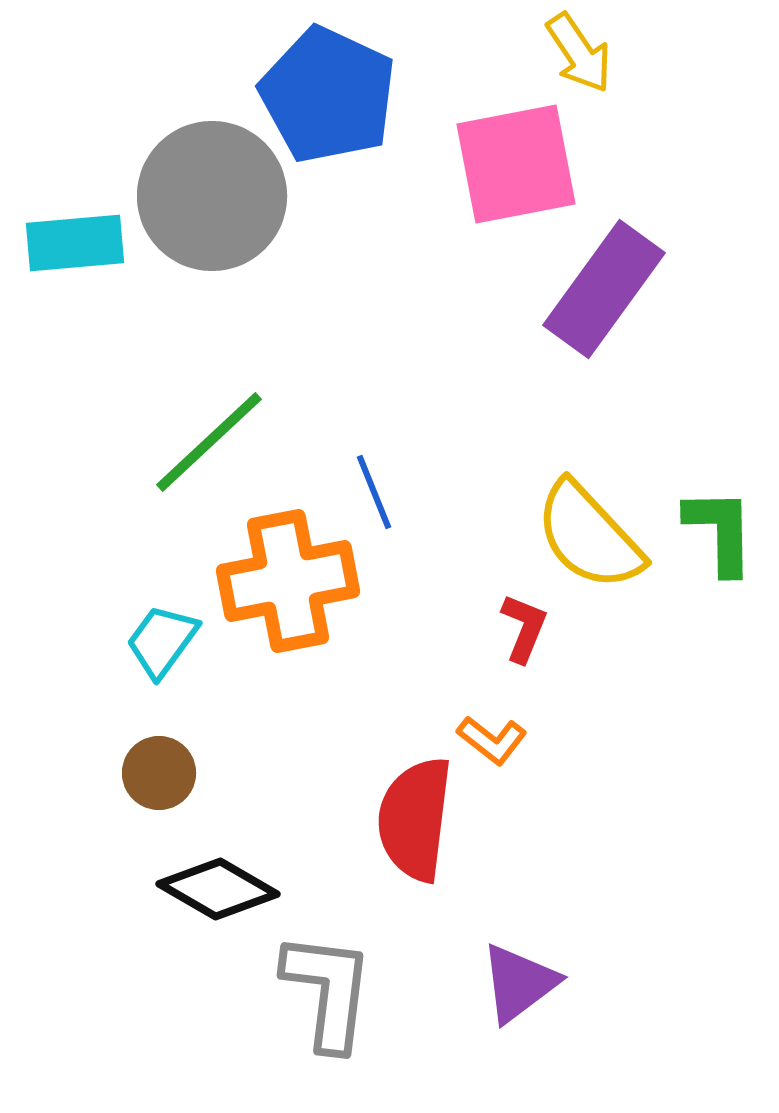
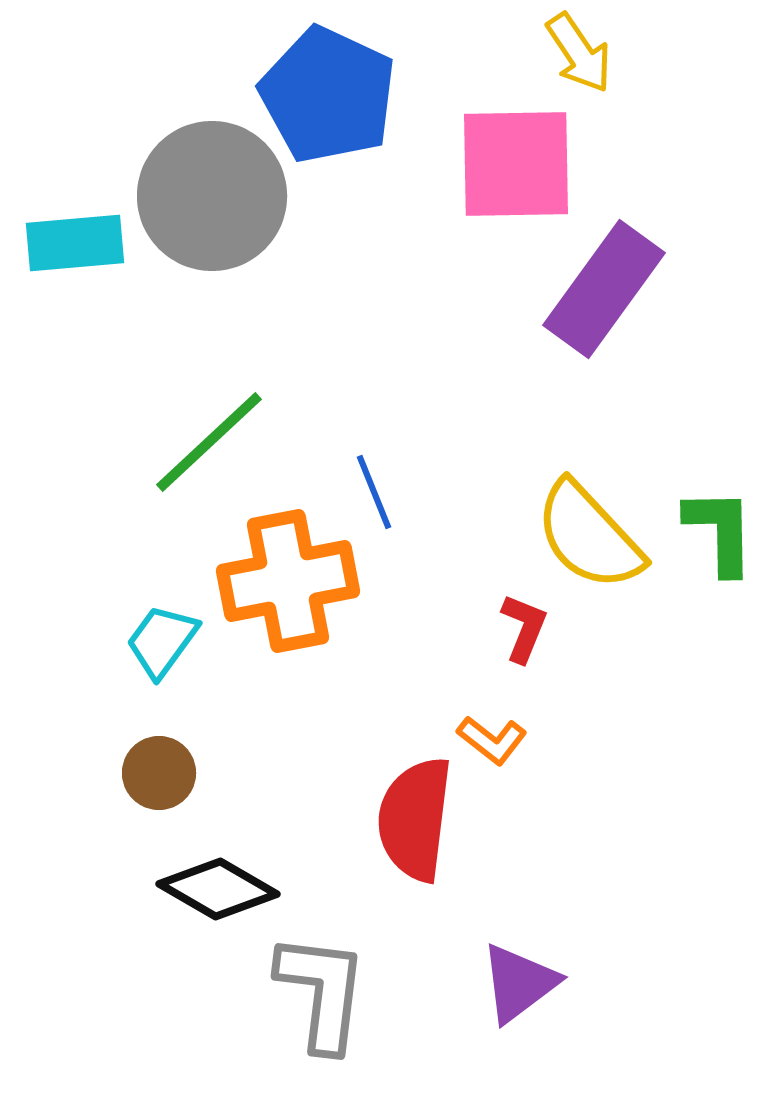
pink square: rotated 10 degrees clockwise
gray L-shape: moved 6 px left, 1 px down
